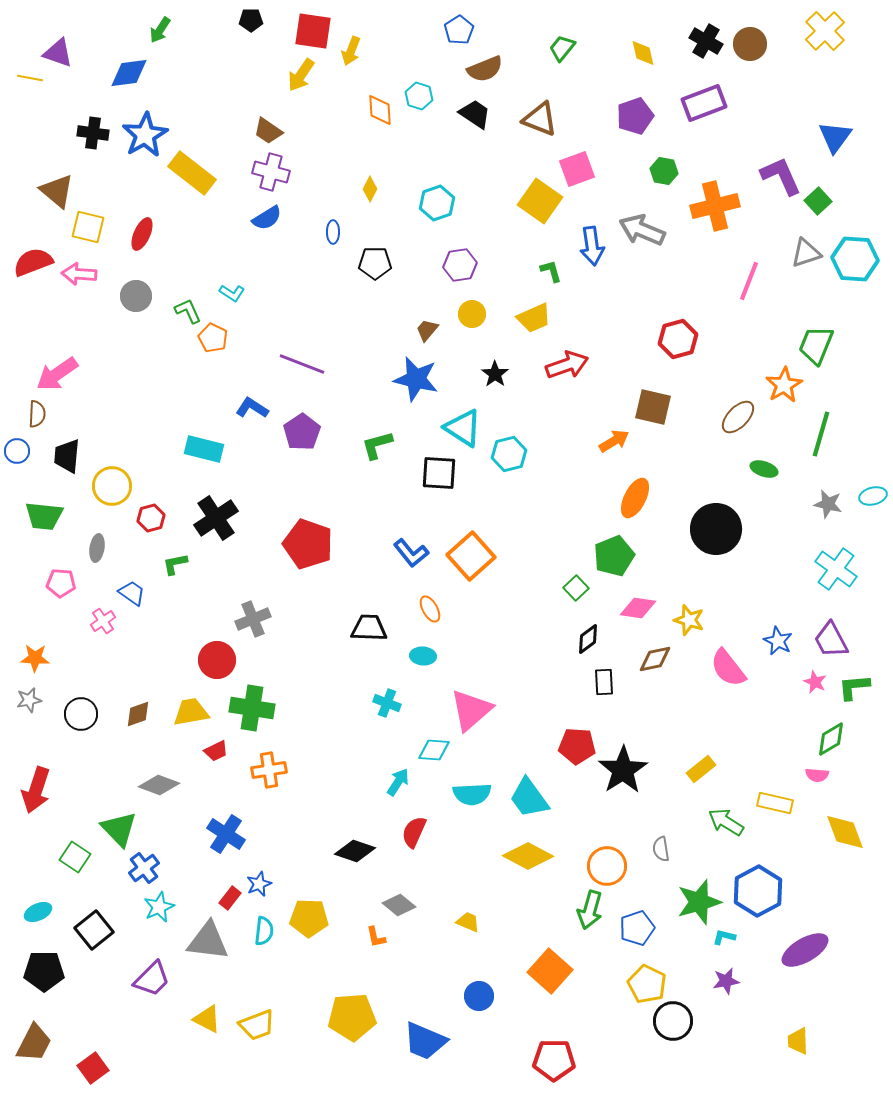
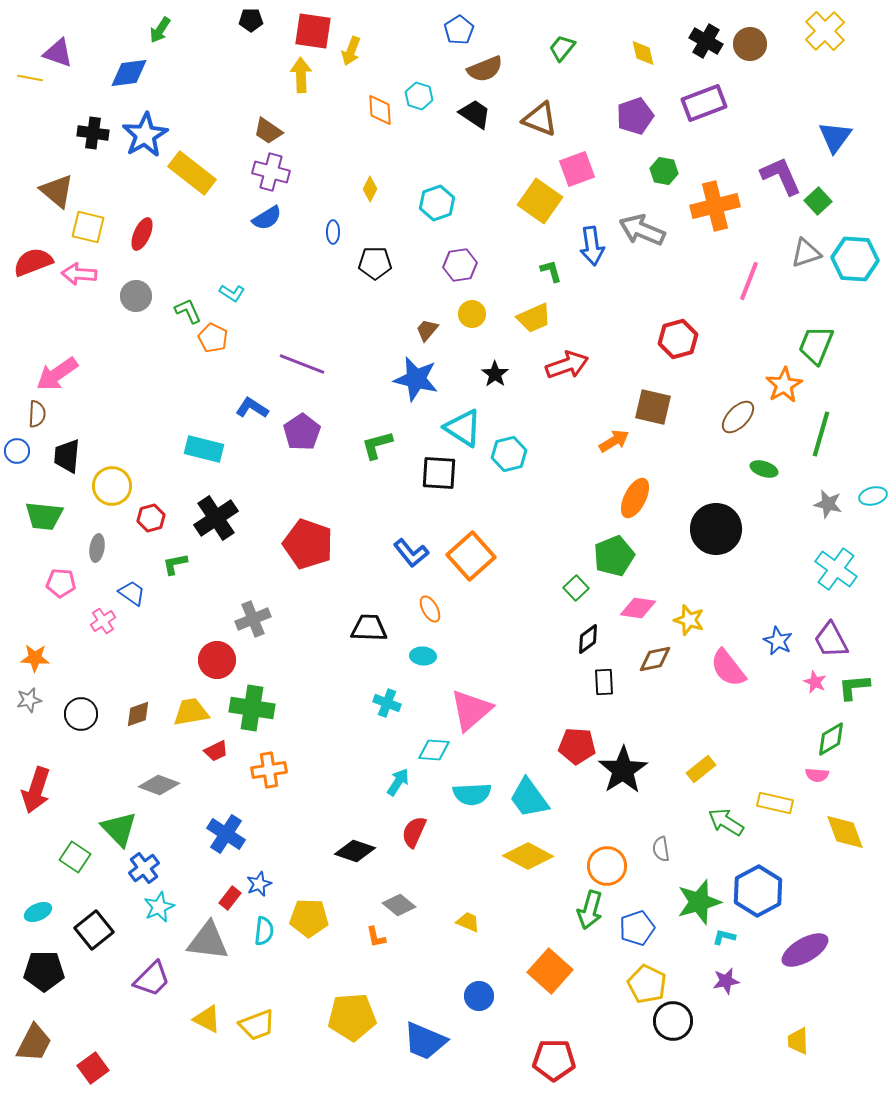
yellow arrow at (301, 75): rotated 144 degrees clockwise
